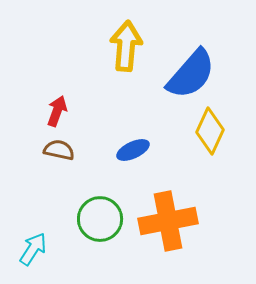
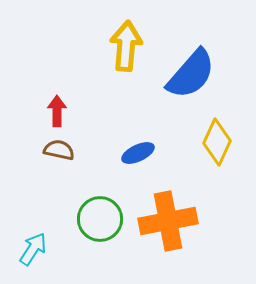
red arrow: rotated 20 degrees counterclockwise
yellow diamond: moved 7 px right, 11 px down
blue ellipse: moved 5 px right, 3 px down
